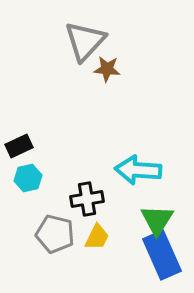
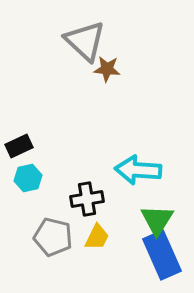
gray triangle: rotated 30 degrees counterclockwise
gray pentagon: moved 2 px left, 3 px down
